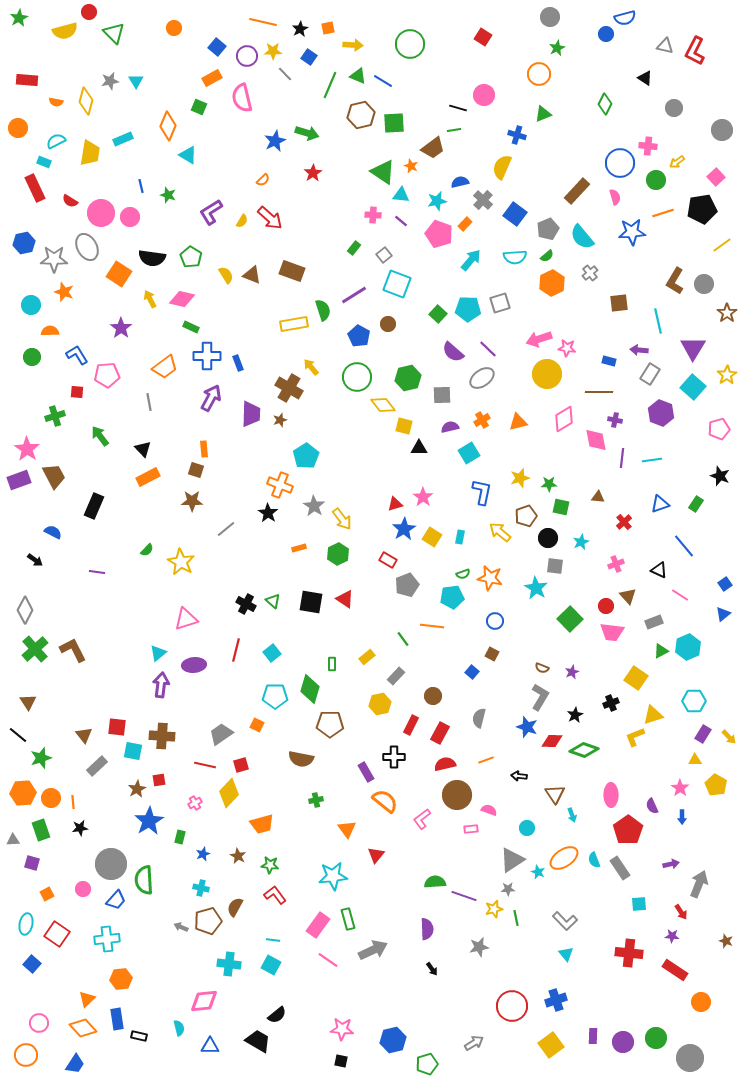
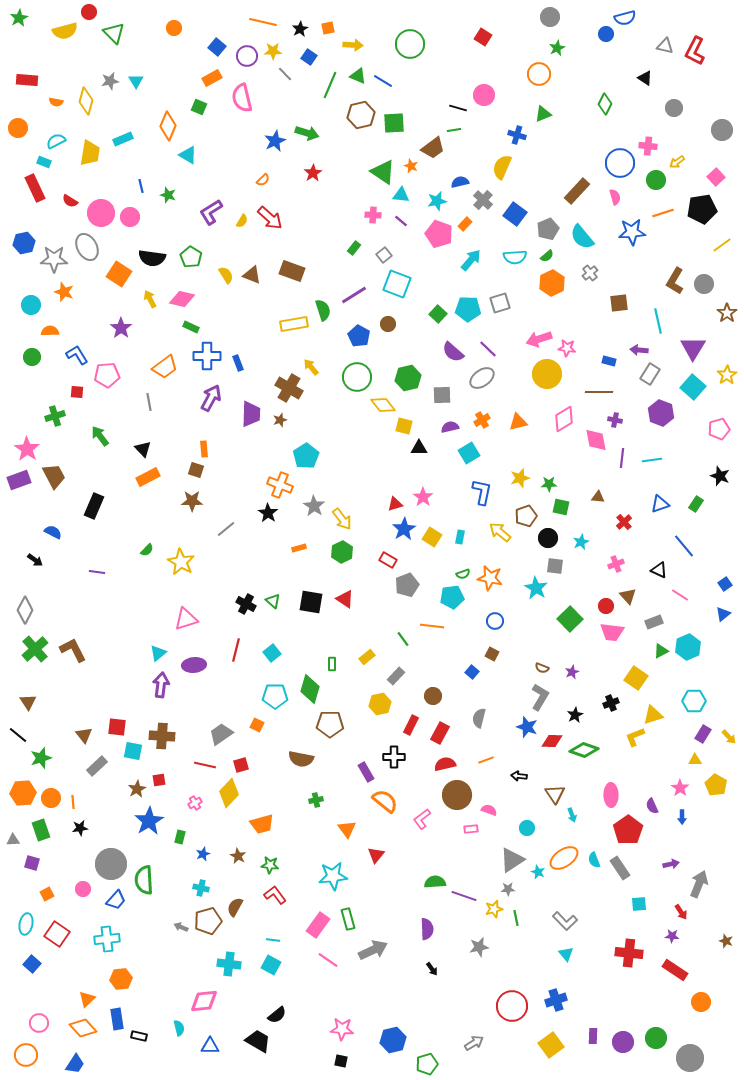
green hexagon at (338, 554): moved 4 px right, 2 px up
